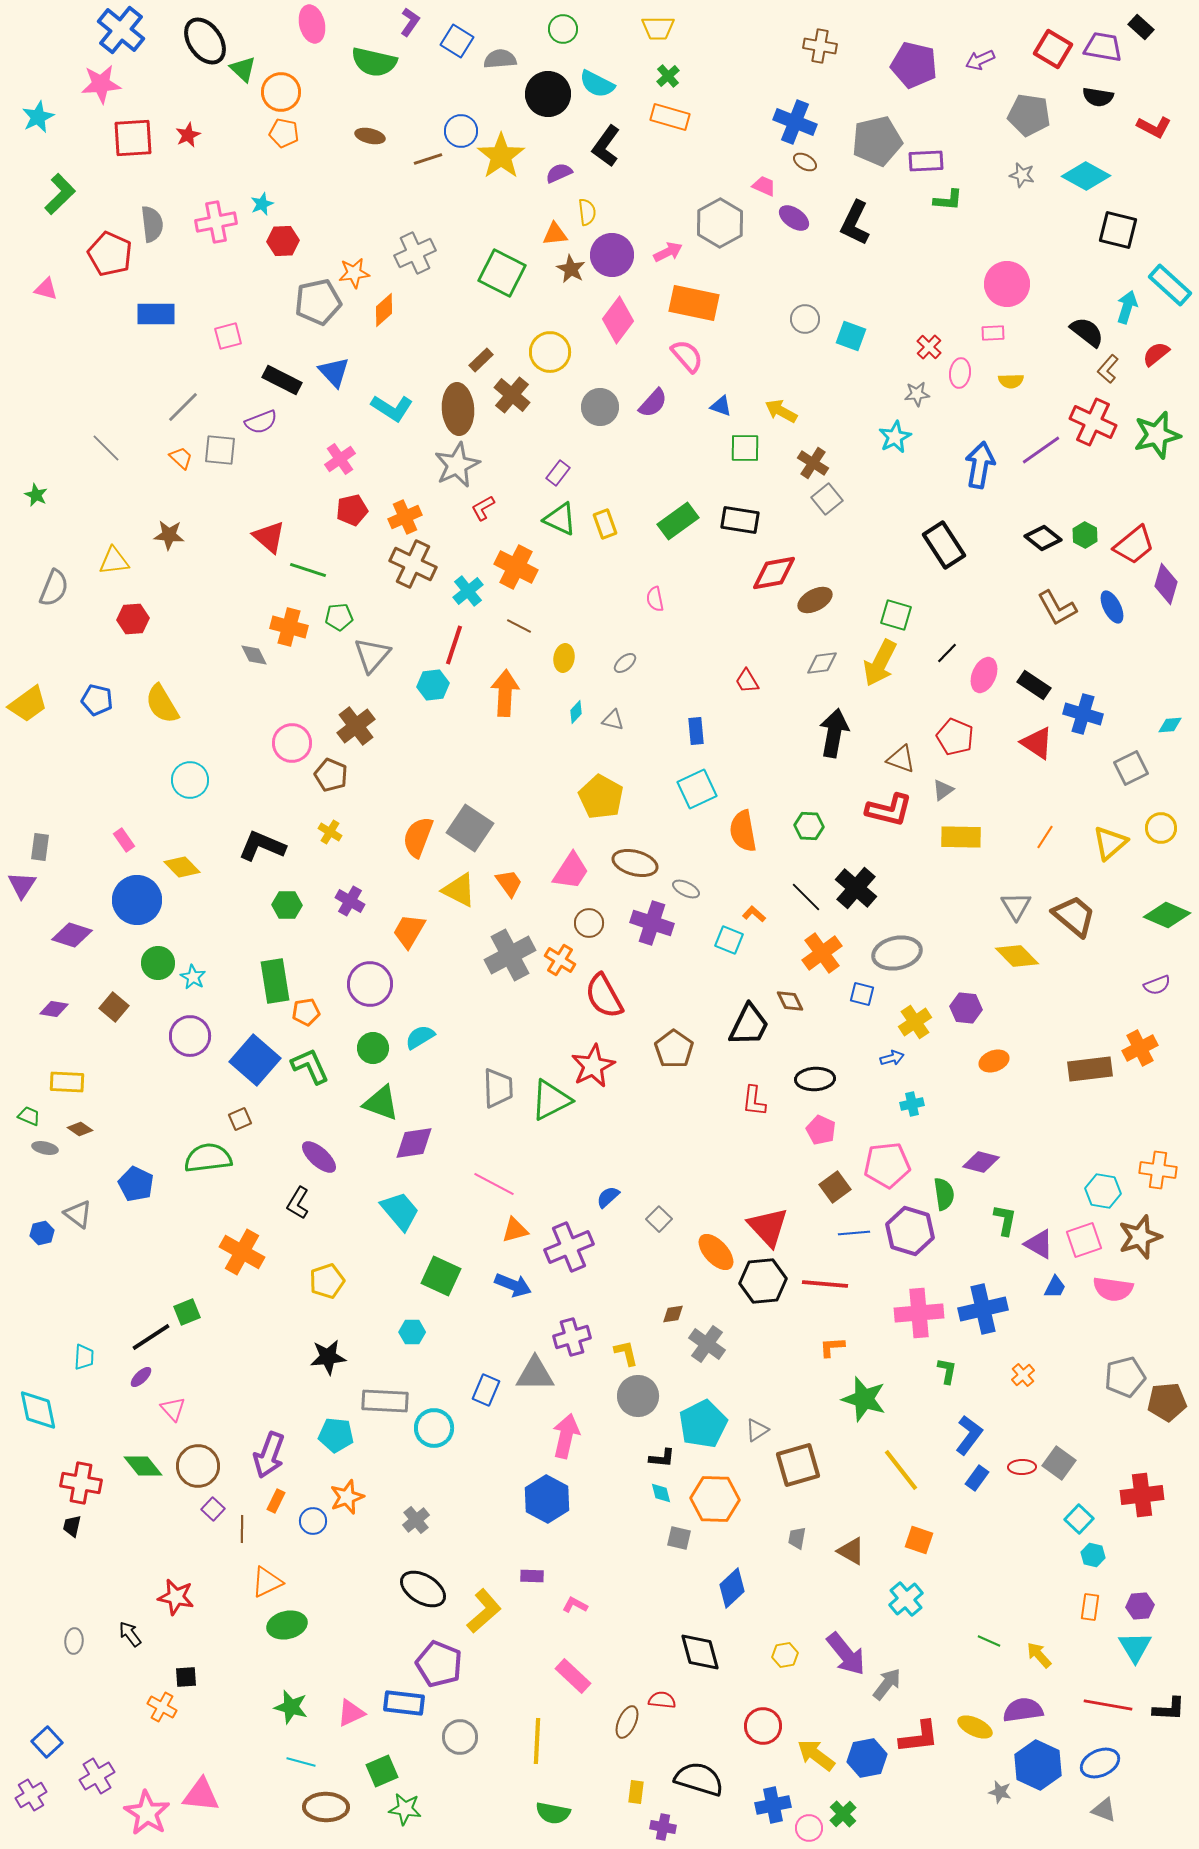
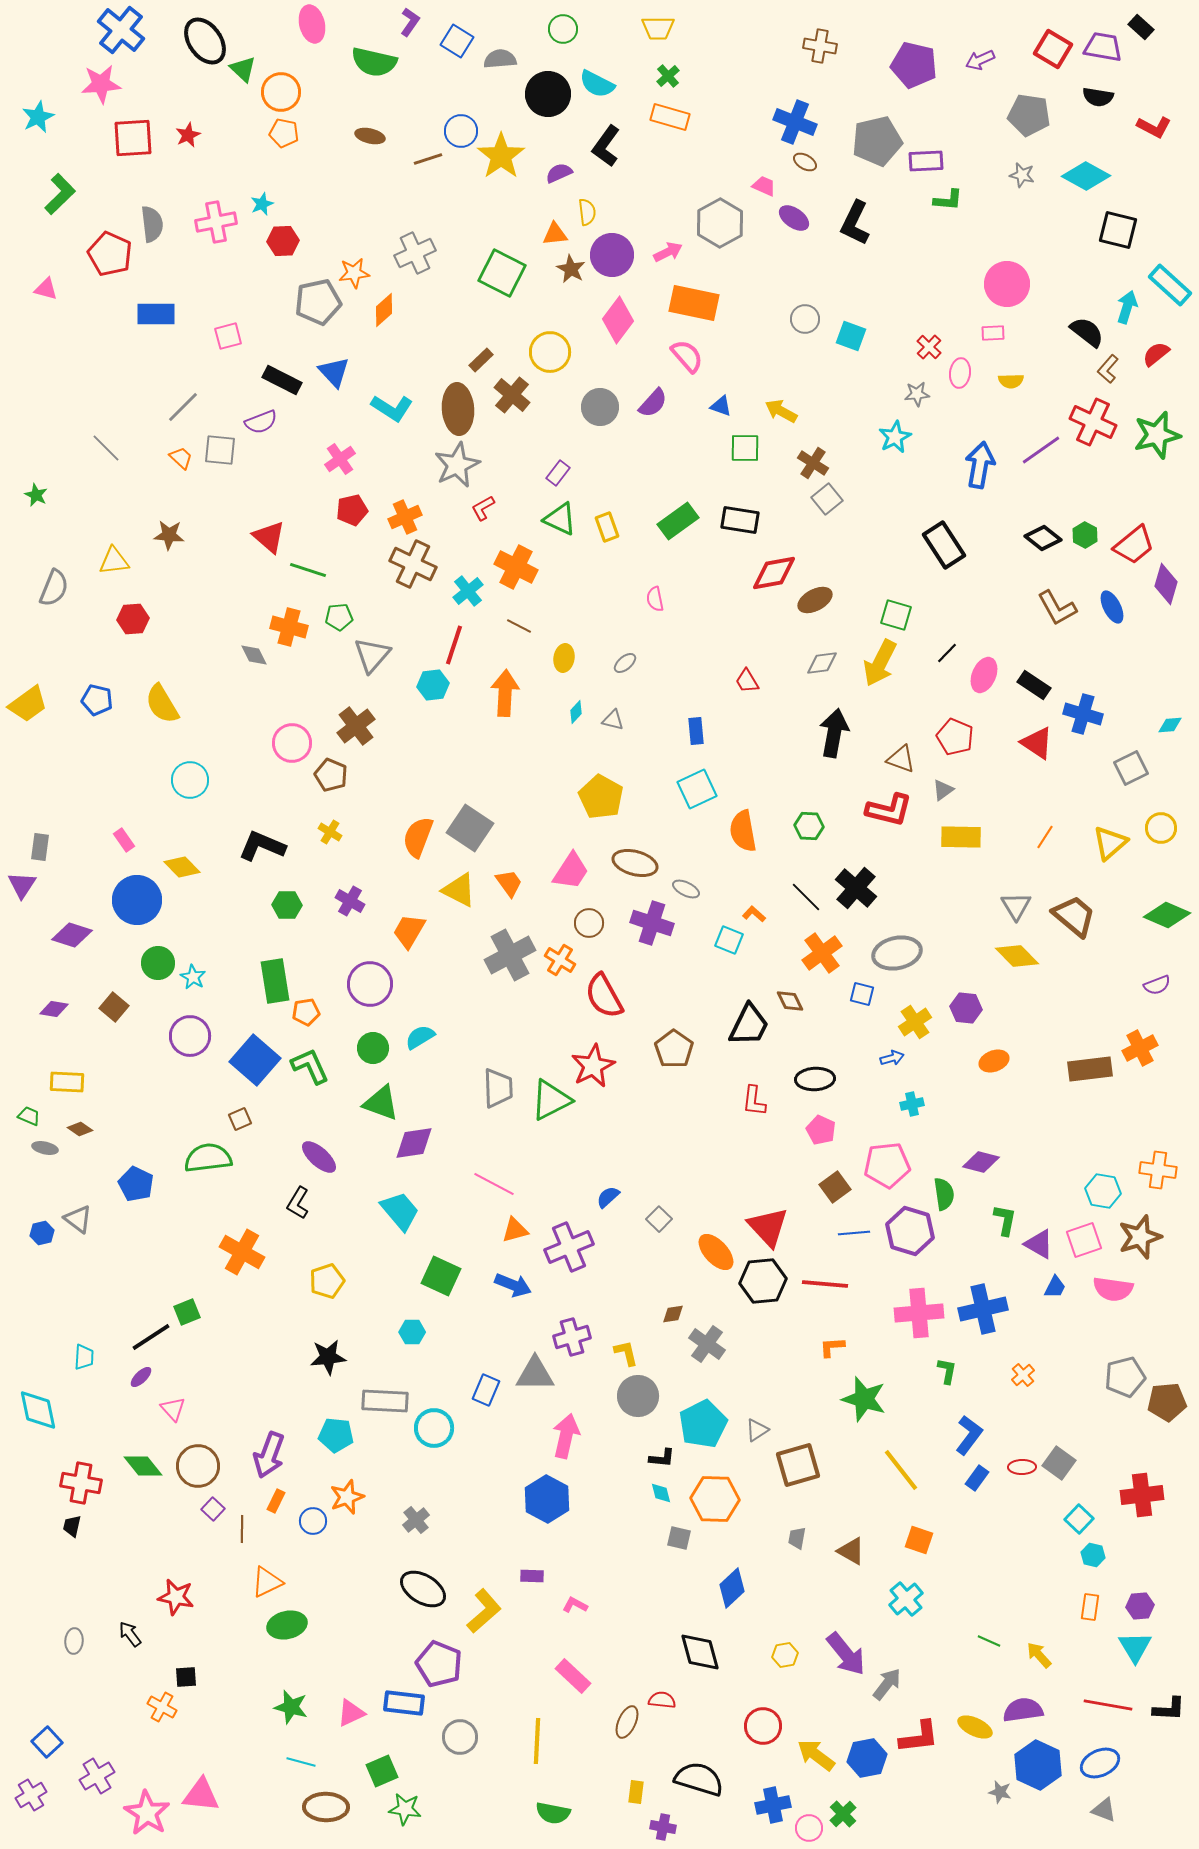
yellow rectangle at (605, 524): moved 2 px right, 3 px down
gray triangle at (78, 1214): moved 5 px down
